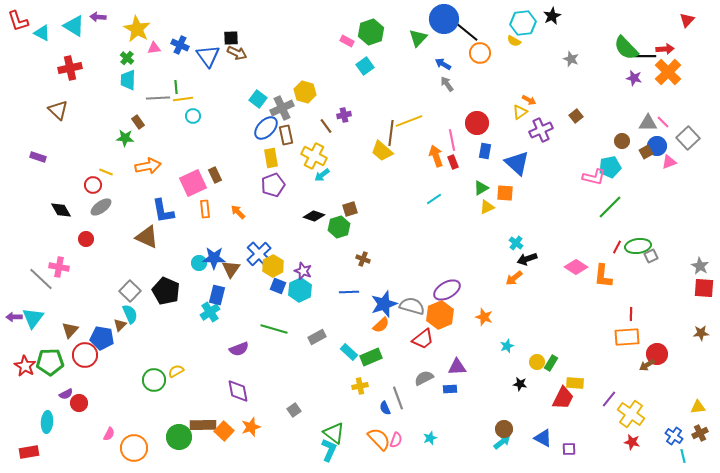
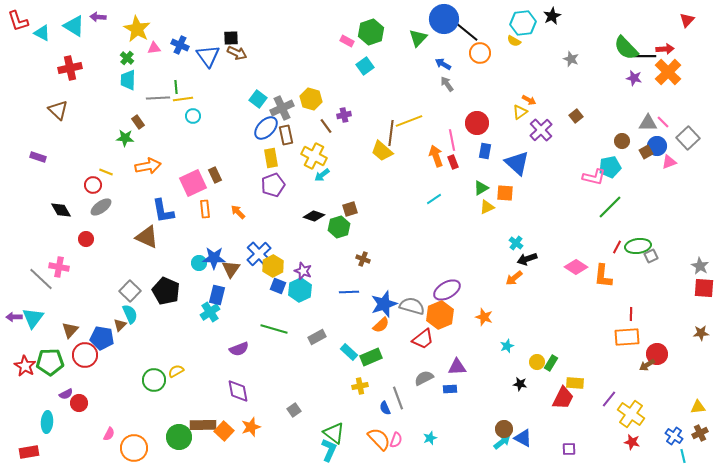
yellow hexagon at (305, 92): moved 6 px right, 7 px down
purple cross at (541, 130): rotated 20 degrees counterclockwise
blue triangle at (543, 438): moved 20 px left
